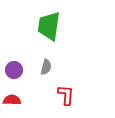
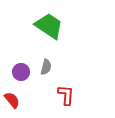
green trapezoid: rotated 116 degrees clockwise
purple circle: moved 7 px right, 2 px down
red semicircle: rotated 48 degrees clockwise
